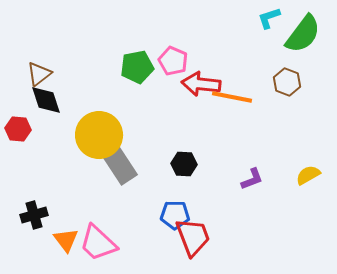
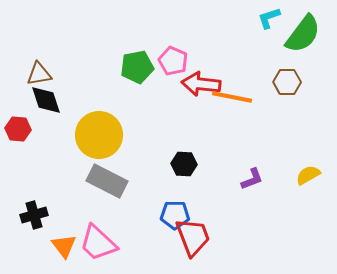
brown triangle: rotated 28 degrees clockwise
brown hexagon: rotated 20 degrees counterclockwise
gray rectangle: moved 12 px left, 17 px down; rotated 30 degrees counterclockwise
orange triangle: moved 2 px left, 6 px down
